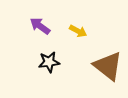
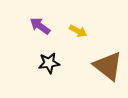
black star: moved 1 px down
